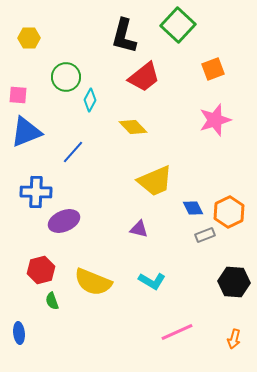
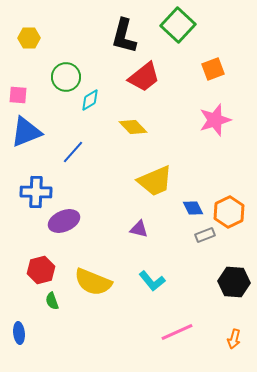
cyan diamond: rotated 30 degrees clockwise
cyan L-shape: rotated 20 degrees clockwise
